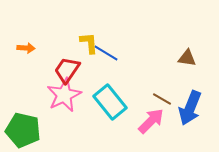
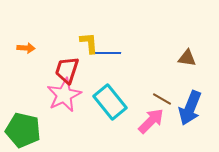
blue line: moved 2 px right; rotated 30 degrees counterclockwise
red trapezoid: rotated 16 degrees counterclockwise
